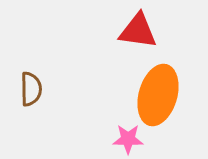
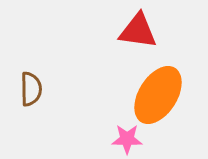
orange ellipse: rotated 16 degrees clockwise
pink star: moved 1 px left
